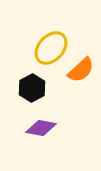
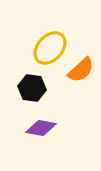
yellow ellipse: moved 1 px left
black hexagon: rotated 24 degrees counterclockwise
